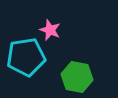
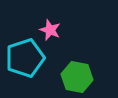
cyan pentagon: moved 1 px left, 1 px down; rotated 9 degrees counterclockwise
